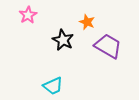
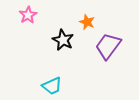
purple trapezoid: rotated 84 degrees counterclockwise
cyan trapezoid: moved 1 px left
